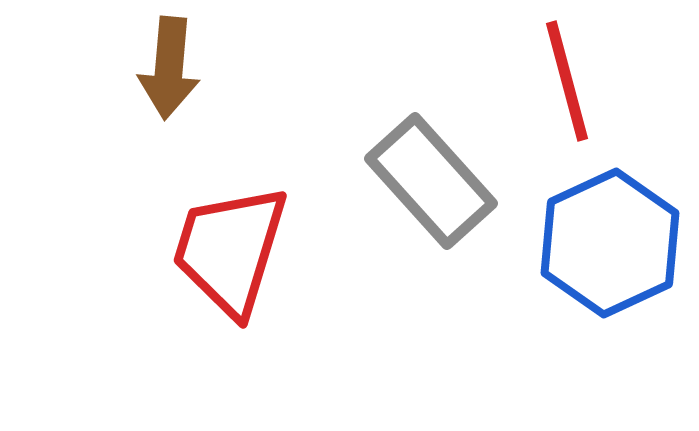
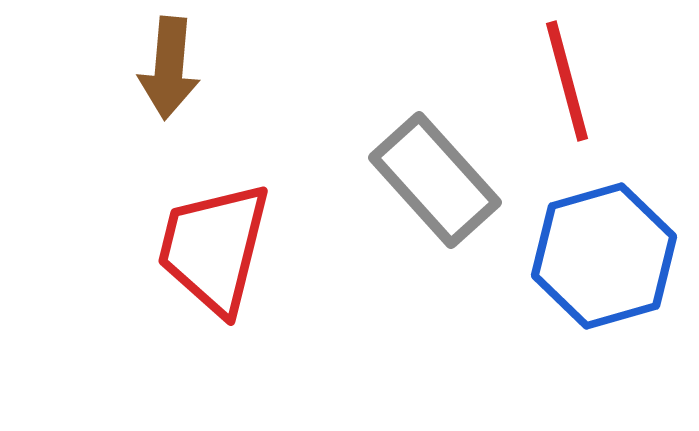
gray rectangle: moved 4 px right, 1 px up
blue hexagon: moved 6 px left, 13 px down; rotated 9 degrees clockwise
red trapezoid: moved 16 px left, 2 px up; rotated 3 degrees counterclockwise
